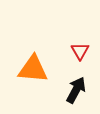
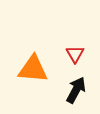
red triangle: moved 5 px left, 3 px down
